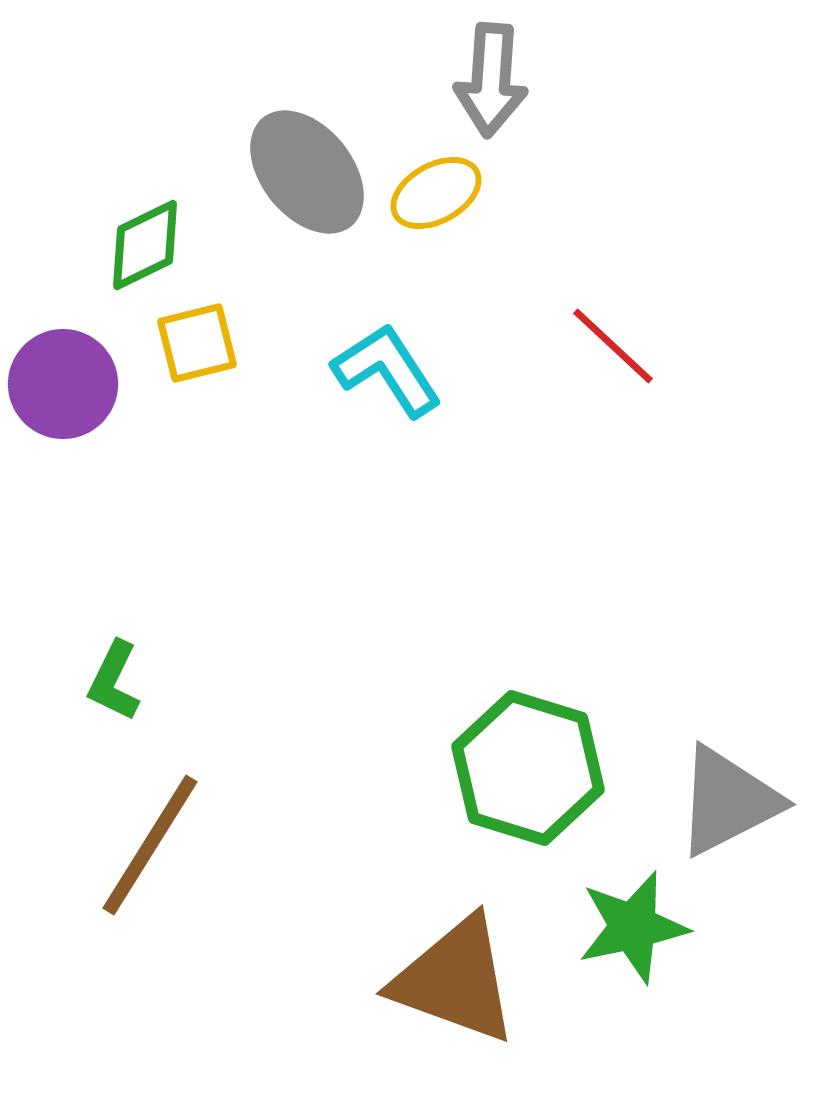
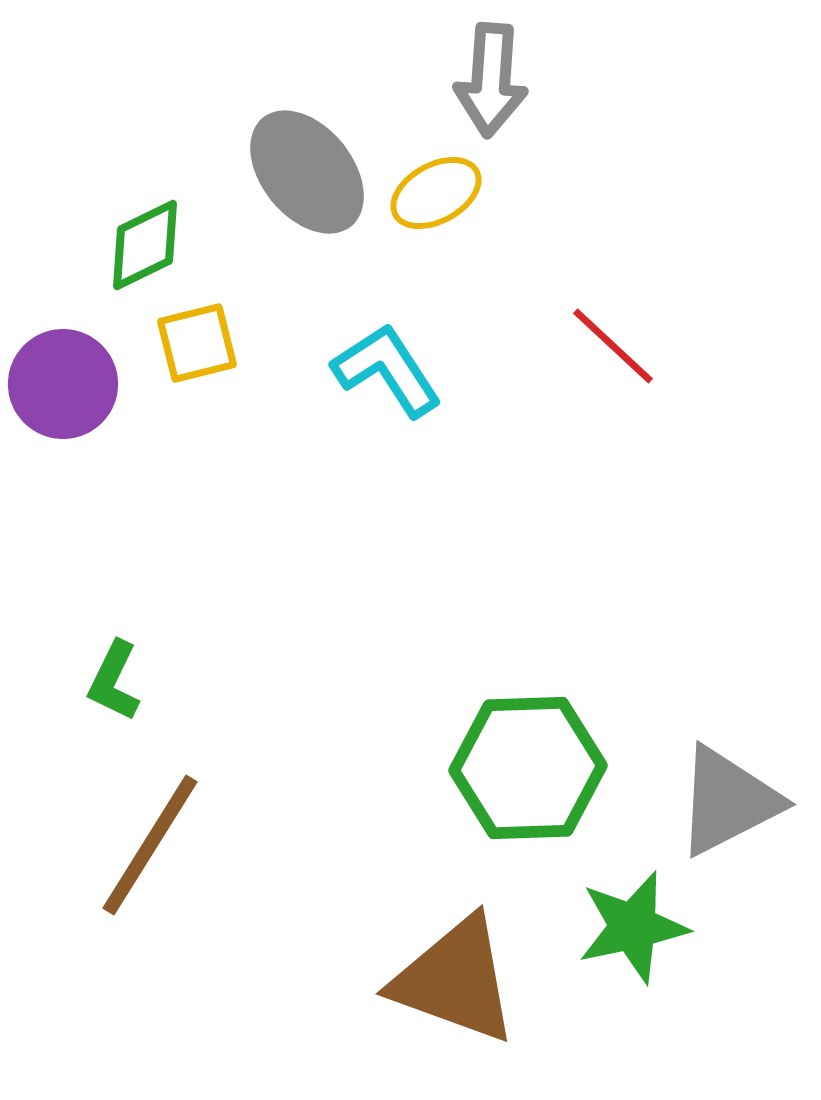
green hexagon: rotated 19 degrees counterclockwise
